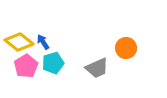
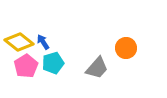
gray trapezoid: rotated 25 degrees counterclockwise
